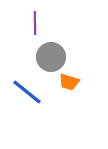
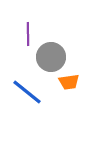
purple line: moved 7 px left, 11 px down
orange trapezoid: rotated 25 degrees counterclockwise
